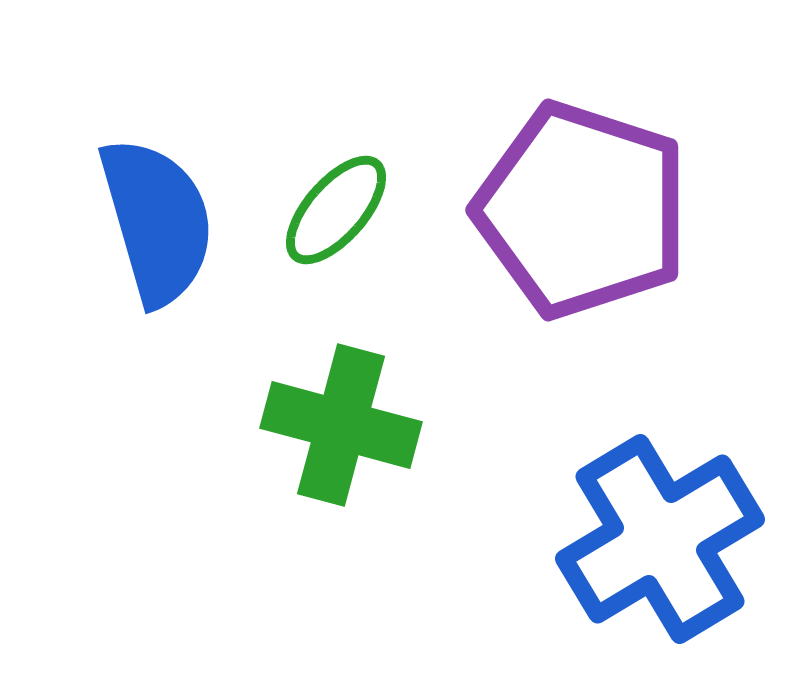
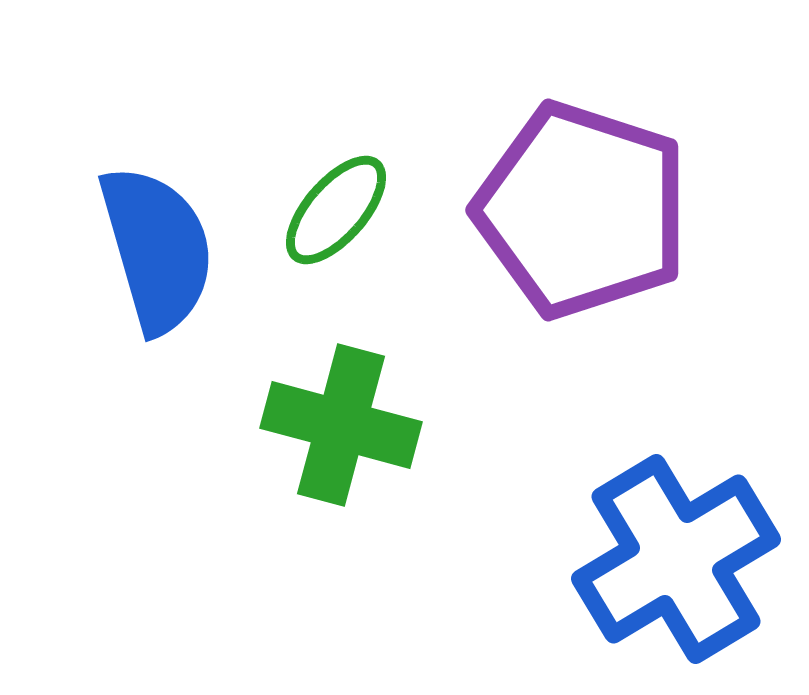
blue semicircle: moved 28 px down
blue cross: moved 16 px right, 20 px down
